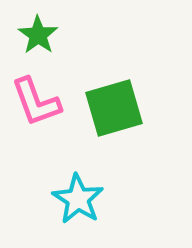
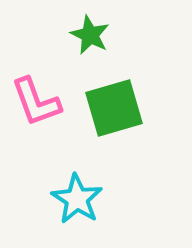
green star: moved 52 px right; rotated 9 degrees counterclockwise
cyan star: moved 1 px left
